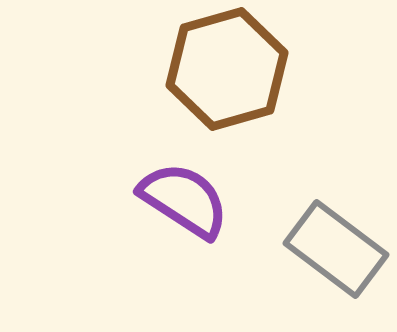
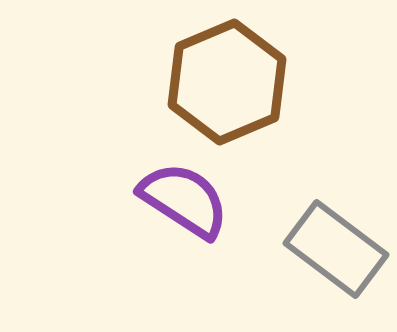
brown hexagon: moved 13 px down; rotated 7 degrees counterclockwise
